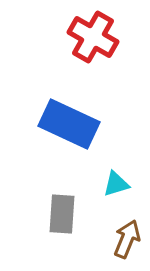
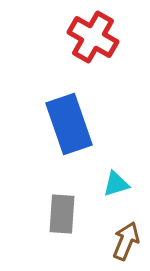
blue rectangle: rotated 46 degrees clockwise
brown arrow: moved 1 px left, 2 px down
